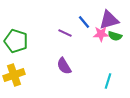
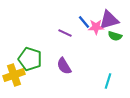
pink star: moved 5 px left, 7 px up
green pentagon: moved 14 px right, 18 px down
